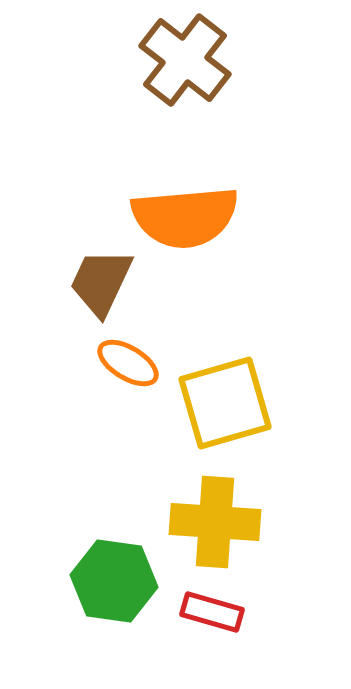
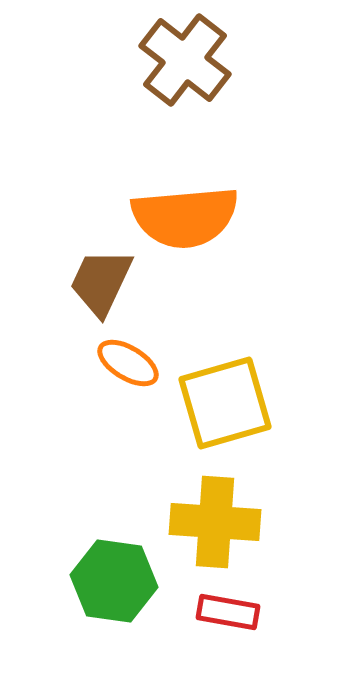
red rectangle: moved 16 px right; rotated 6 degrees counterclockwise
